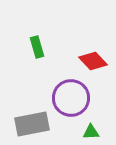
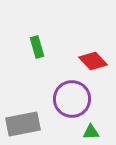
purple circle: moved 1 px right, 1 px down
gray rectangle: moved 9 px left
